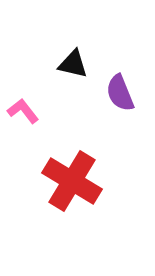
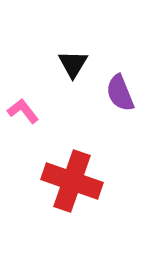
black triangle: rotated 48 degrees clockwise
red cross: rotated 12 degrees counterclockwise
